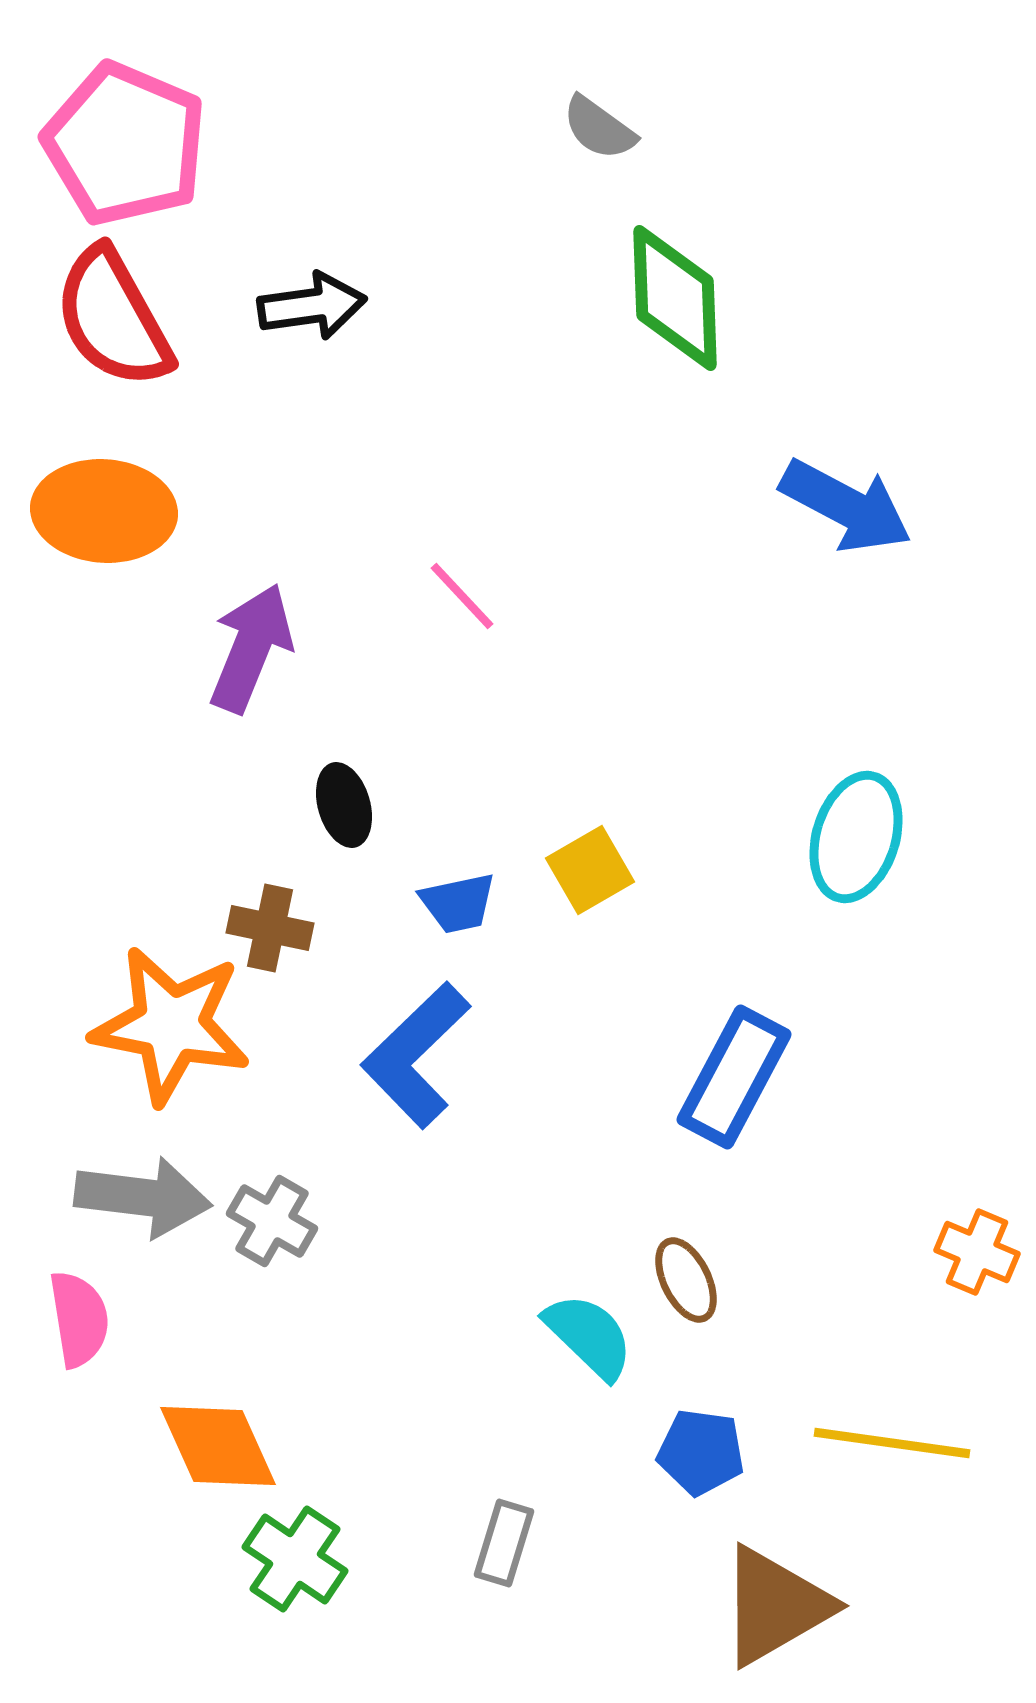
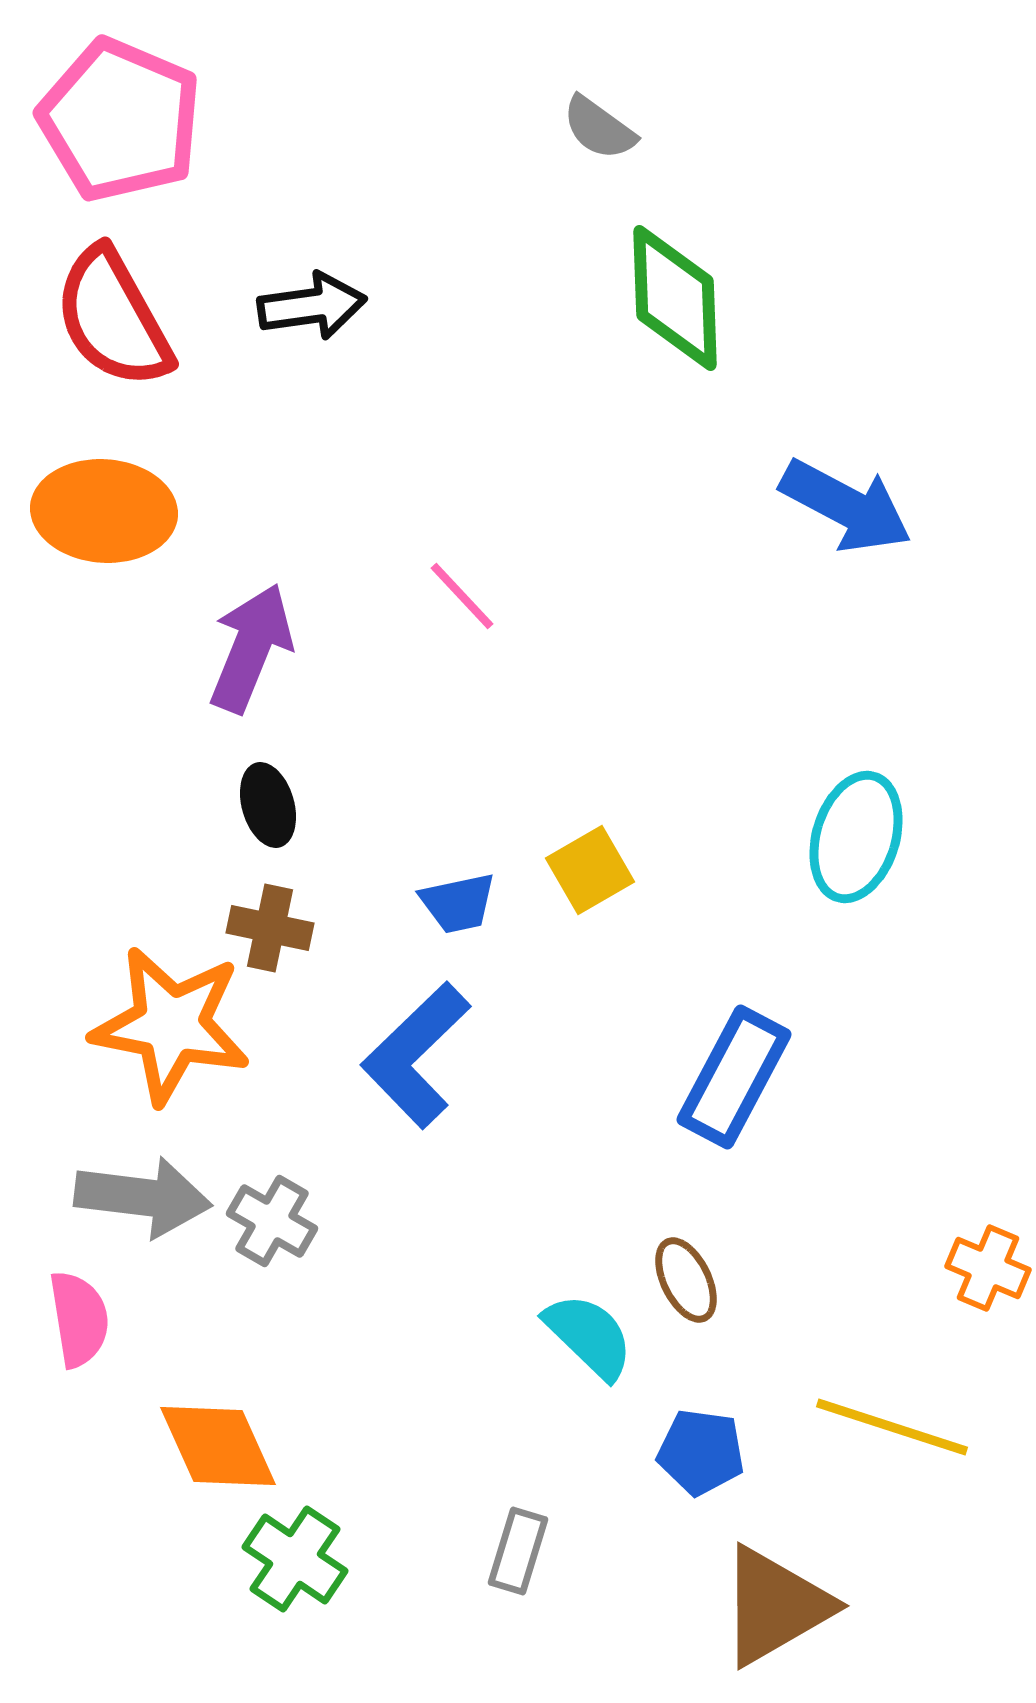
pink pentagon: moved 5 px left, 24 px up
black ellipse: moved 76 px left
orange cross: moved 11 px right, 16 px down
yellow line: moved 16 px up; rotated 10 degrees clockwise
gray rectangle: moved 14 px right, 8 px down
